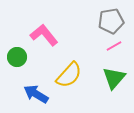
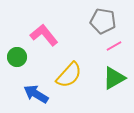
gray pentagon: moved 8 px left; rotated 20 degrees clockwise
green triangle: rotated 20 degrees clockwise
